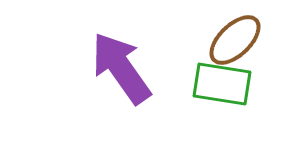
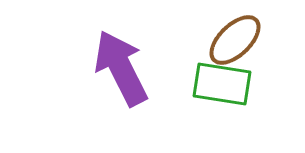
purple arrow: rotated 8 degrees clockwise
